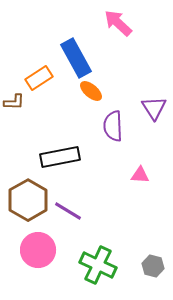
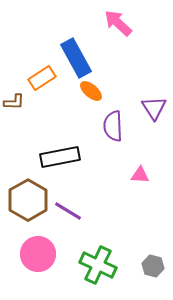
orange rectangle: moved 3 px right
pink circle: moved 4 px down
